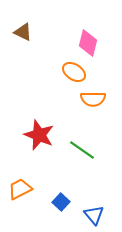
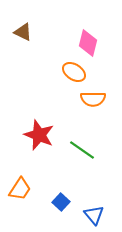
orange trapezoid: rotated 150 degrees clockwise
